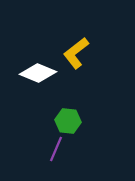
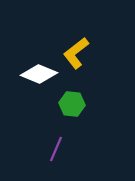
white diamond: moved 1 px right, 1 px down
green hexagon: moved 4 px right, 17 px up
